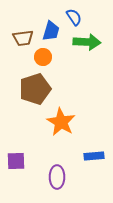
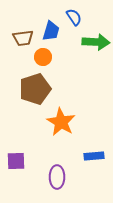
green arrow: moved 9 px right
